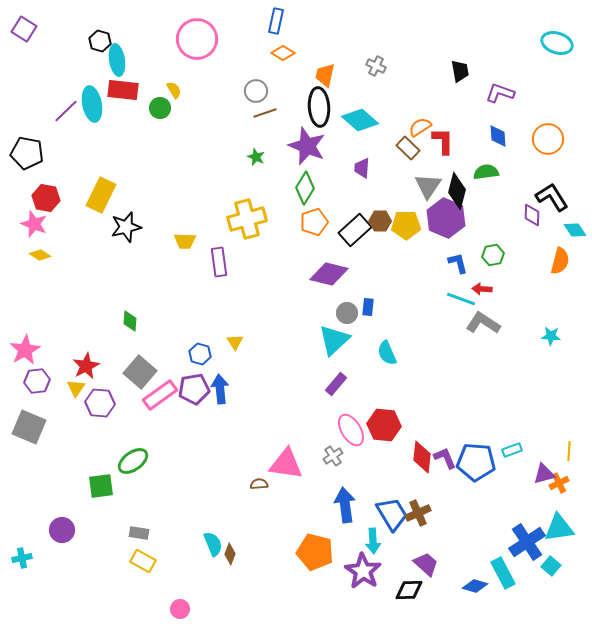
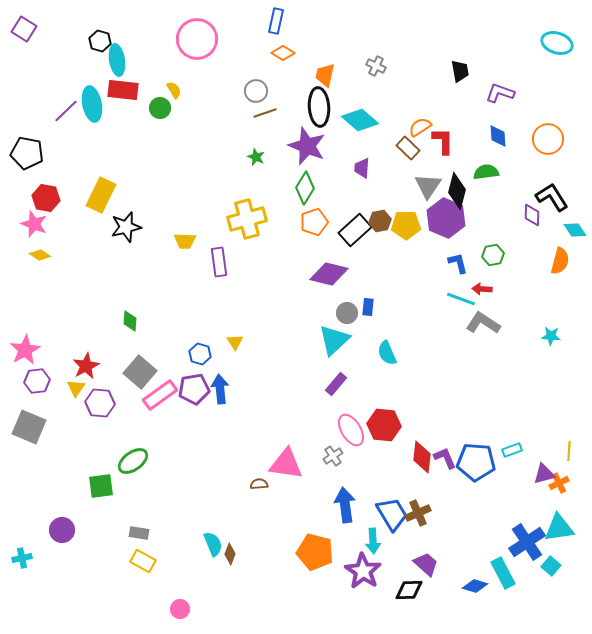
brown hexagon at (380, 221): rotated 10 degrees counterclockwise
